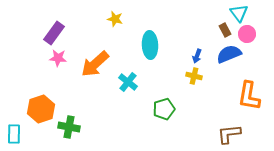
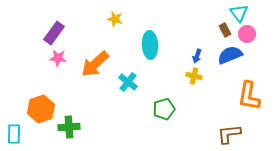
blue semicircle: moved 1 px right, 1 px down
green cross: rotated 15 degrees counterclockwise
